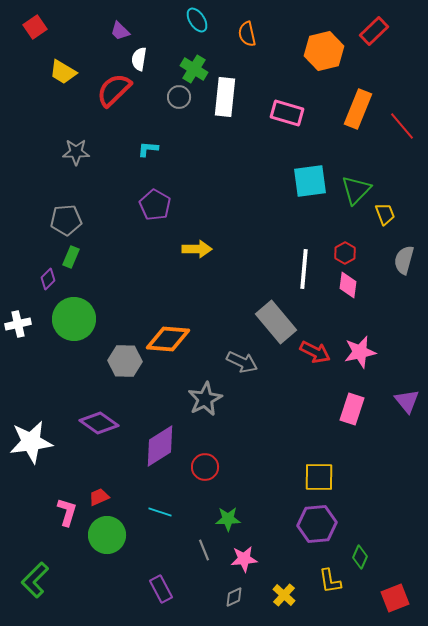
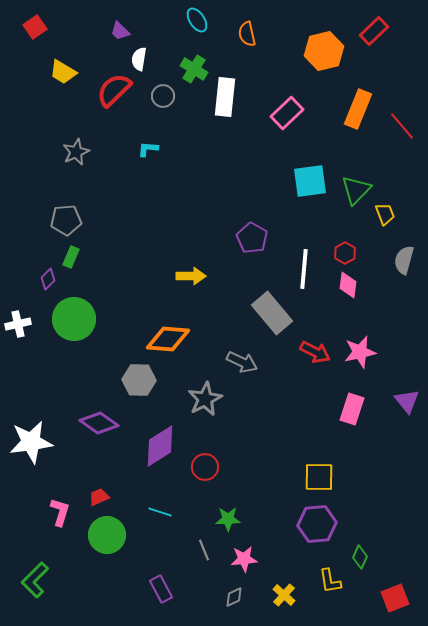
gray circle at (179, 97): moved 16 px left, 1 px up
pink rectangle at (287, 113): rotated 60 degrees counterclockwise
gray star at (76, 152): rotated 24 degrees counterclockwise
purple pentagon at (155, 205): moved 97 px right, 33 px down
yellow arrow at (197, 249): moved 6 px left, 27 px down
gray rectangle at (276, 322): moved 4 px left, 9 px up
gray hexagon at (125, 361): moved 14 px right, 19 px down
pink L-shape at (67, 512): moved 7 px left
